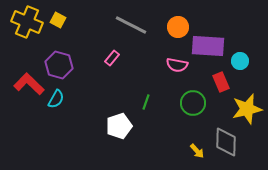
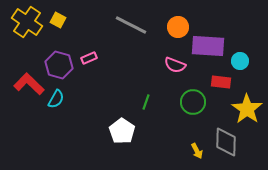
yellow cross: rotated 12 degrees clockwise
pink rectangle: moved 23 px left; rotated 28 degrees clockwise
pink semicircle: moved 2 px left; rotated 10 degrees clockwise
red rectangle: rotated 60 degrees counterclockwise
green circle: moved 1 px up
yellow star: rotated 24 degrees counterclockwise
white pentagon: moved 3 px right, 5 px down; rotated 20 degrees counterclockwise
yellow arrow: rotated 14 degrees clockwise
